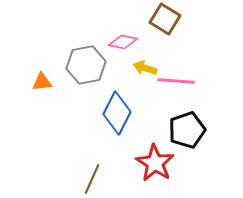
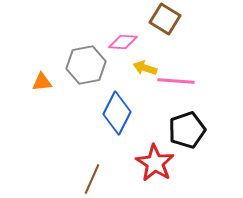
pink diamond: rotated 8 degrees counterclockwise
